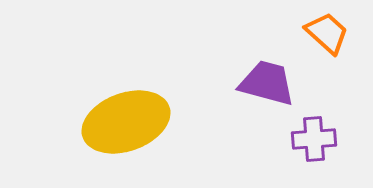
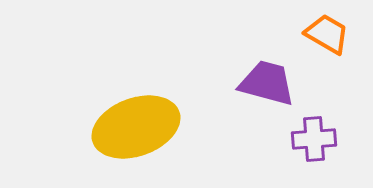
orange trapezoid: moved 1 px down; rotated 12 degrees counterclockwise
yellow ellipse: moved 10 px right, 5 px down
